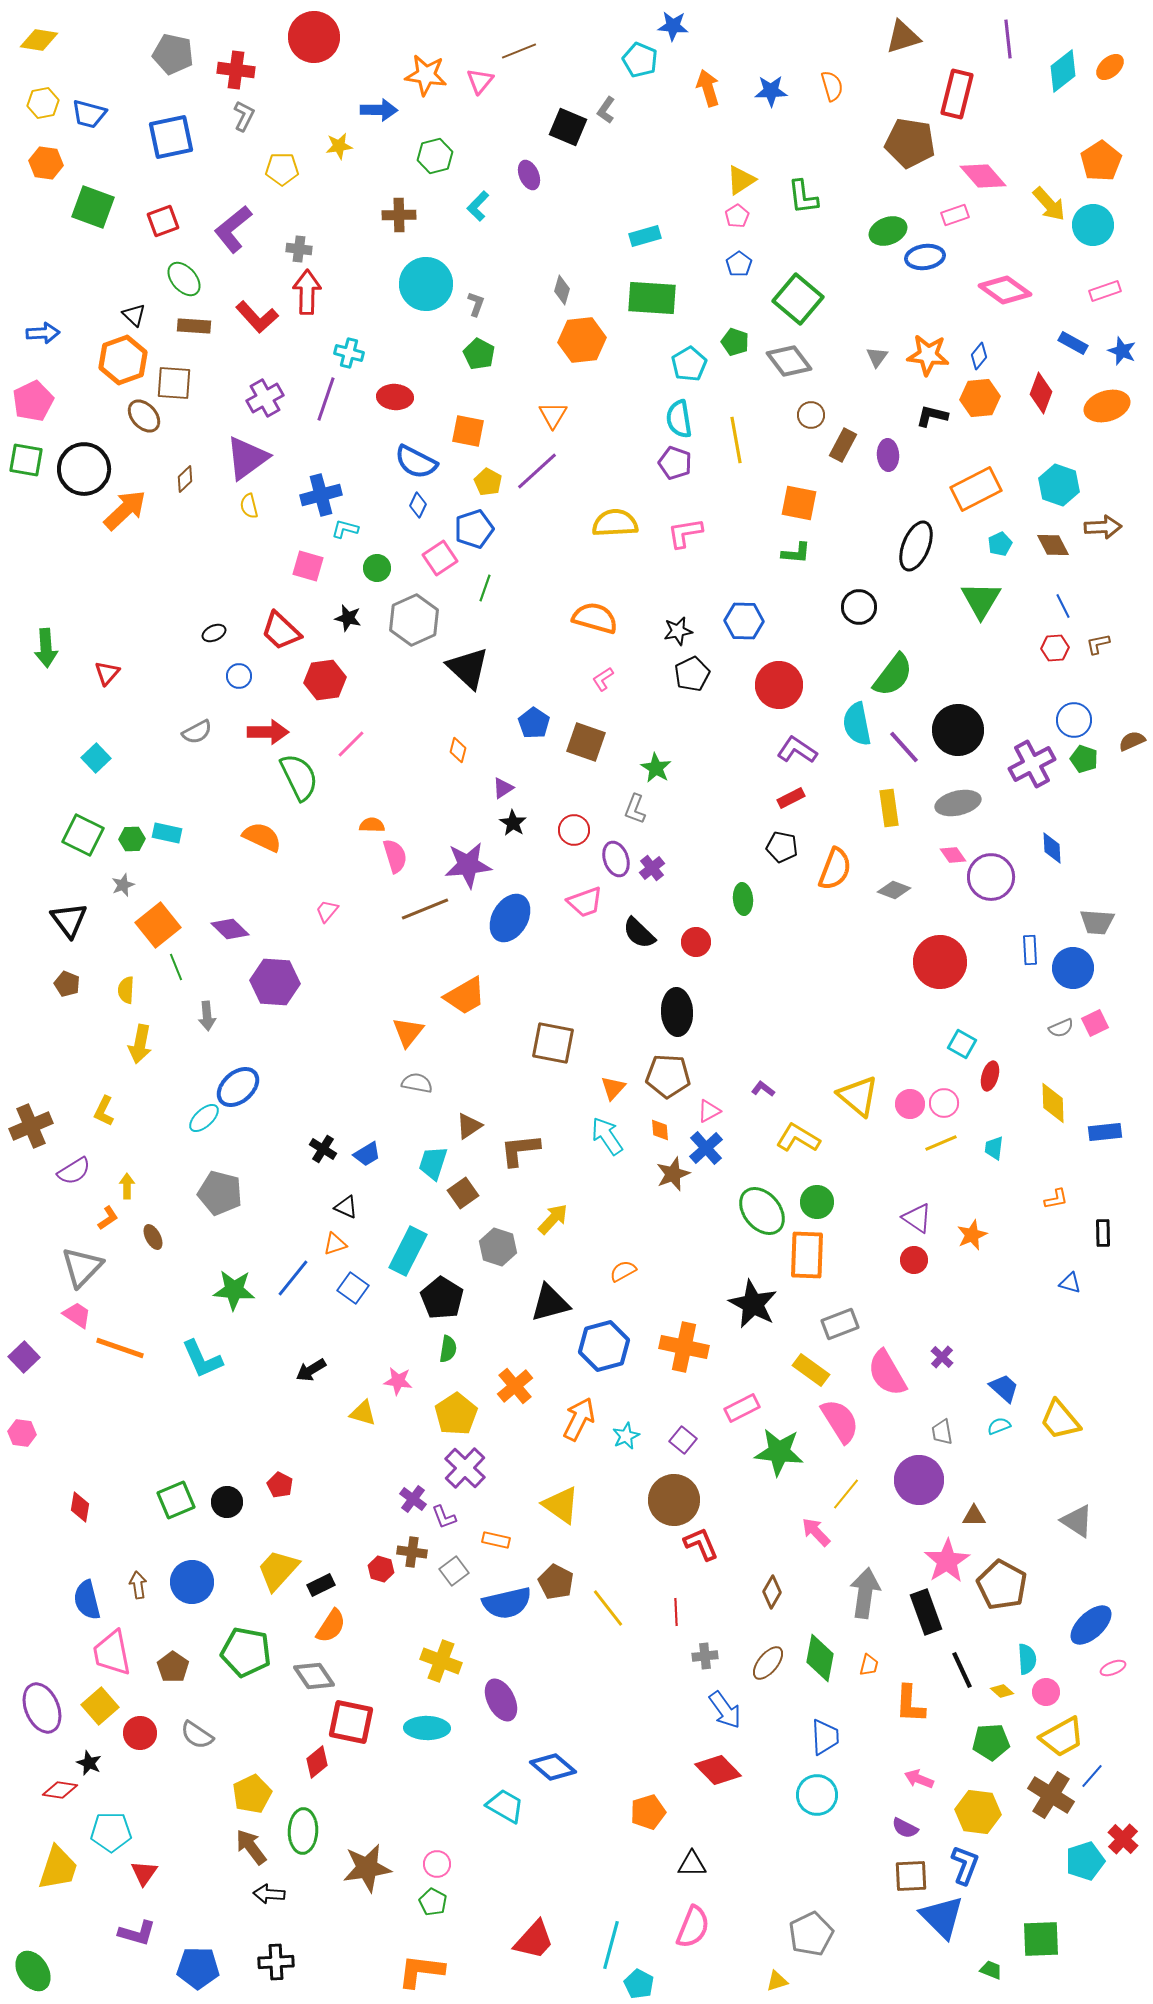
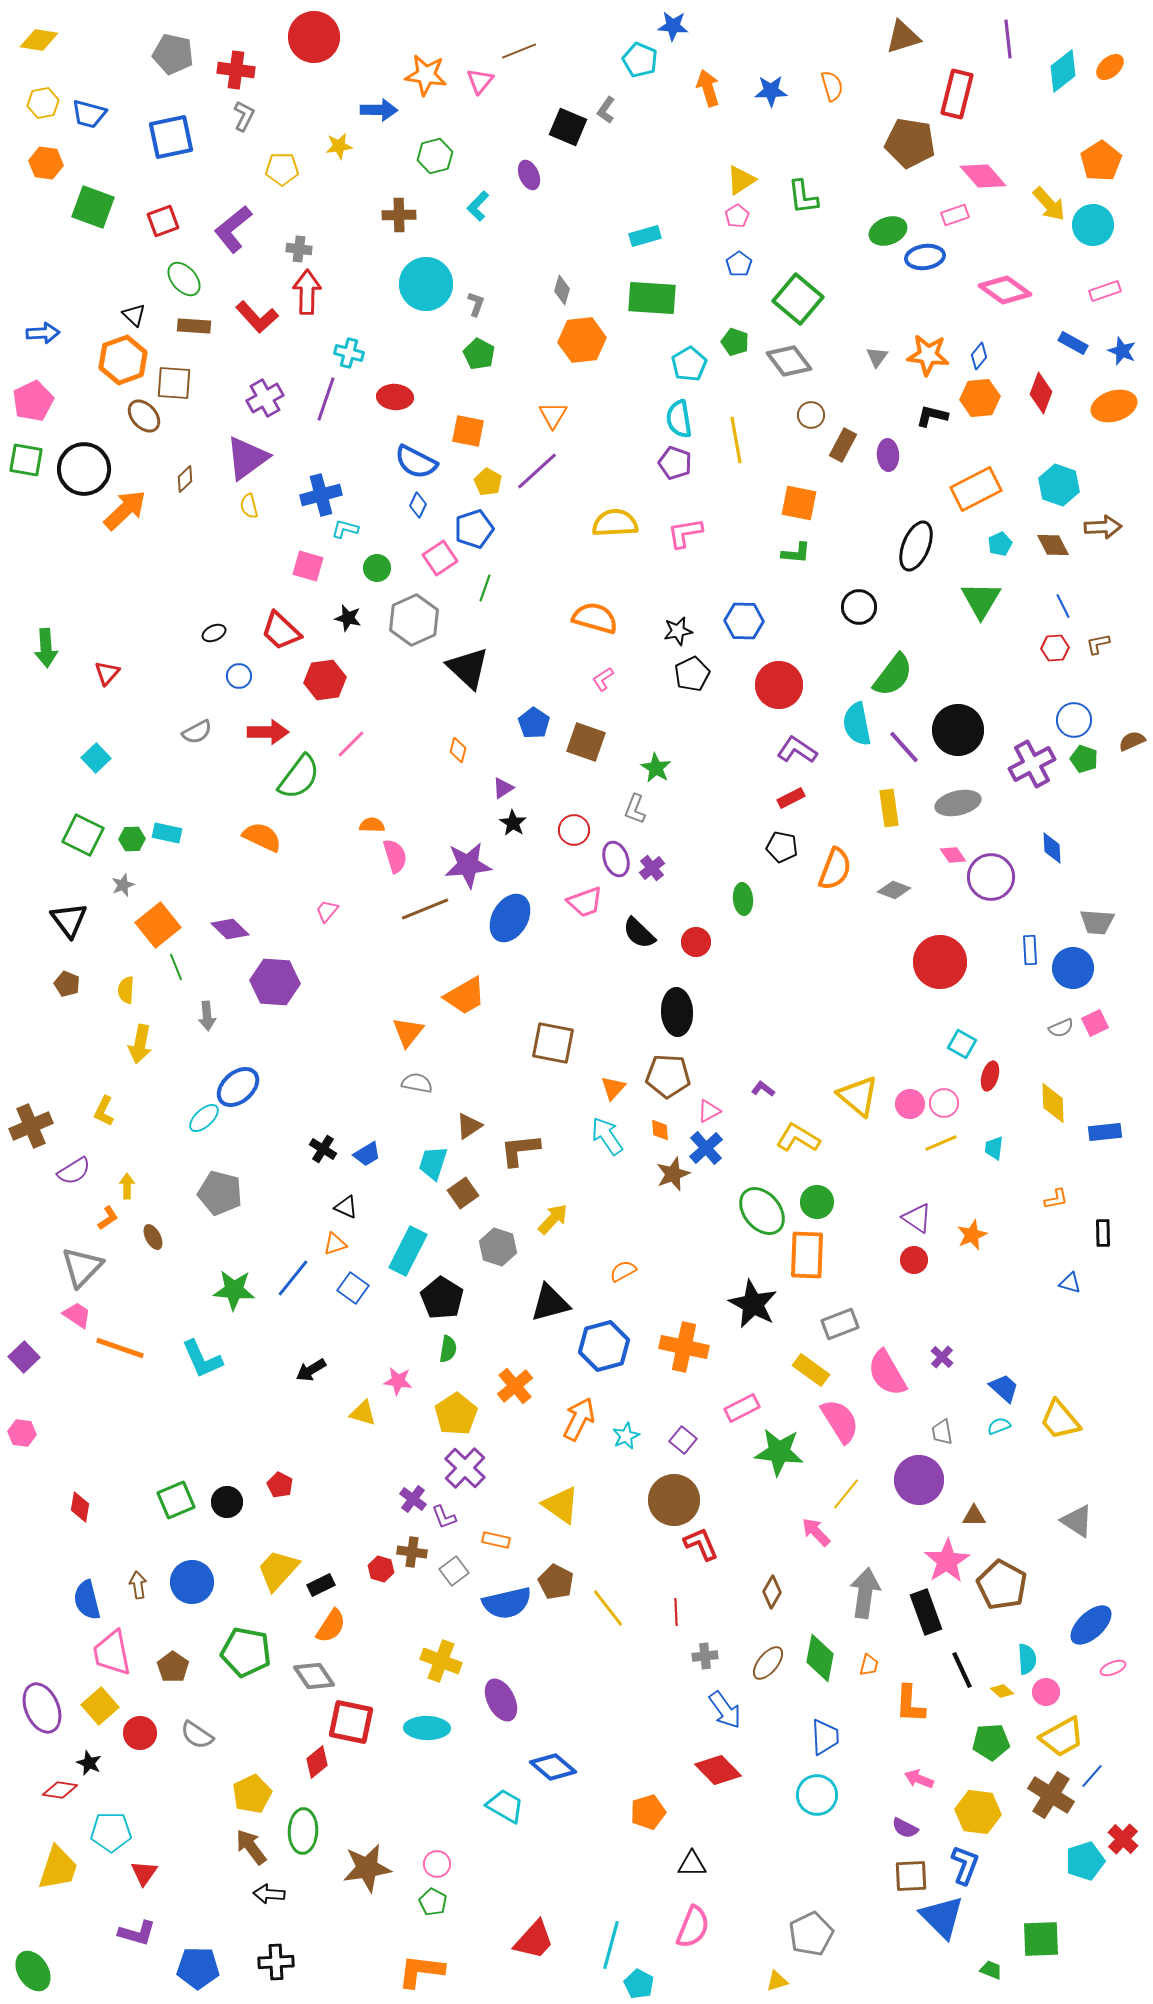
orange ellipse at (1107, 406): moved 7 px right
green semicircle at (299, 777): rotated 63 degrees clockwise
